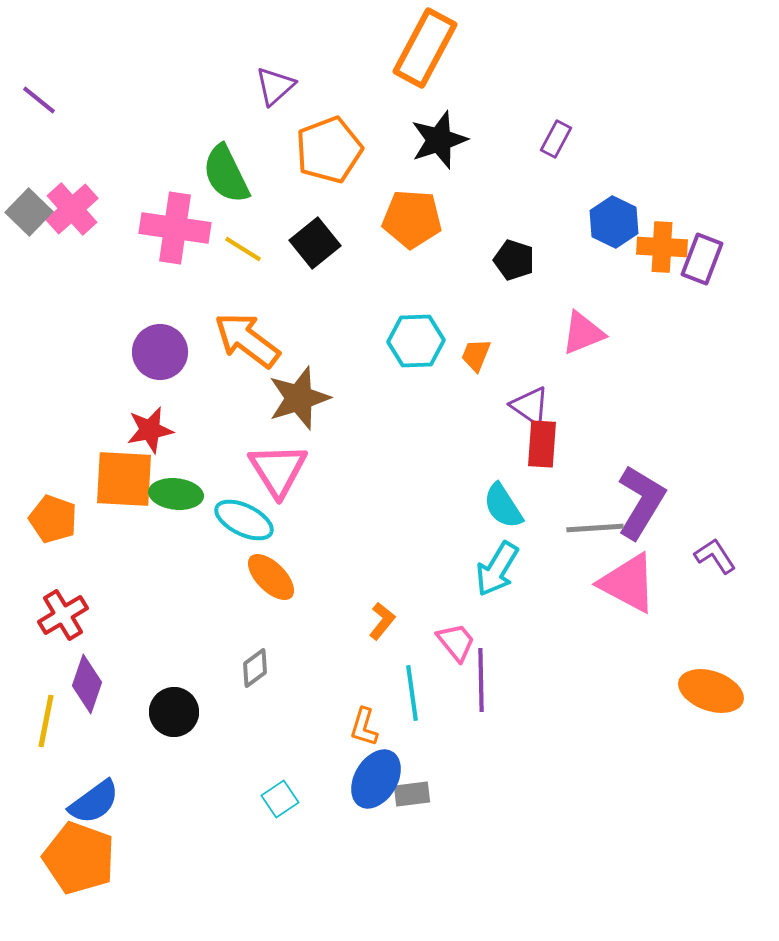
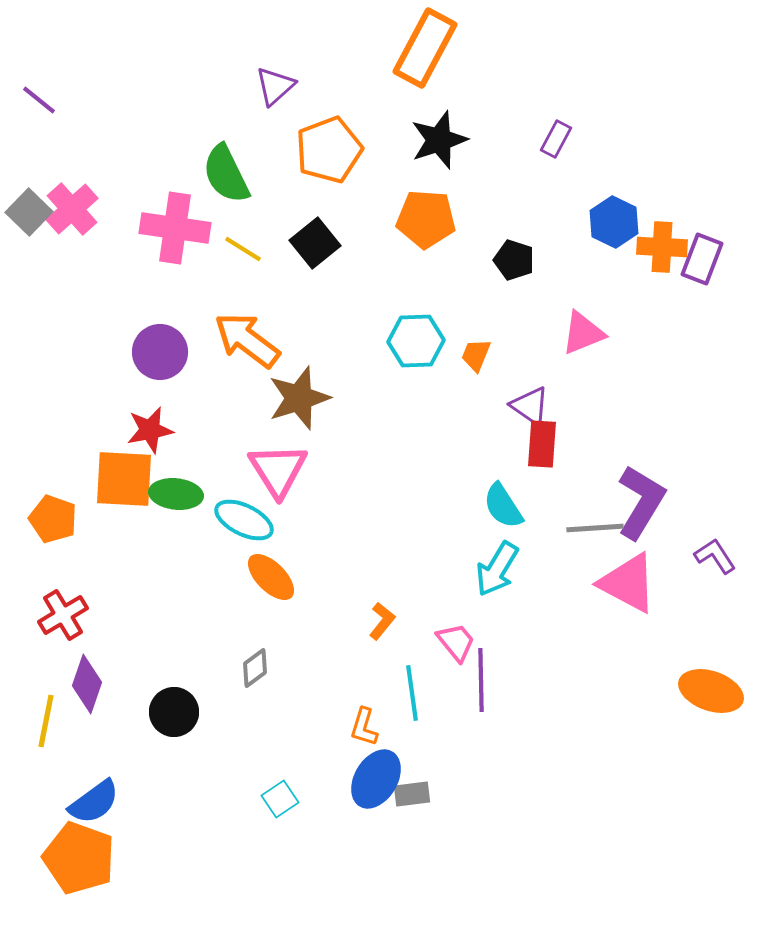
orange pentagon at (412, 219): moved 14 px right
